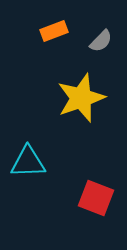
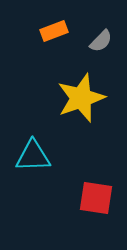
cyan triangle: moved 5 px right, 6 px up
red square: rotated 12 degrees counterclockwise
